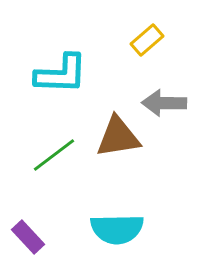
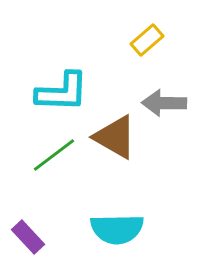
cyan L-shape: moved 1 px right, 18 px down
brown triangle: moved 3 px left; rotated 39 degrees clockwise
